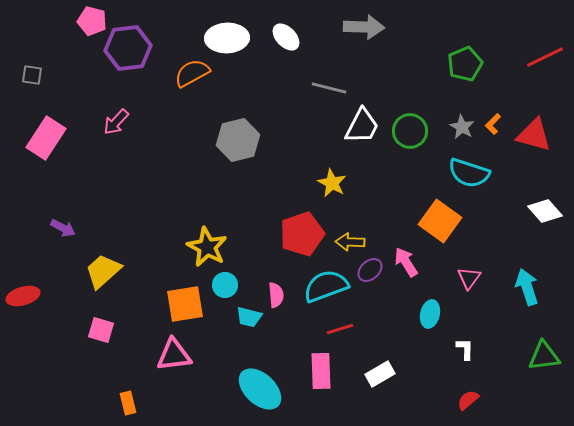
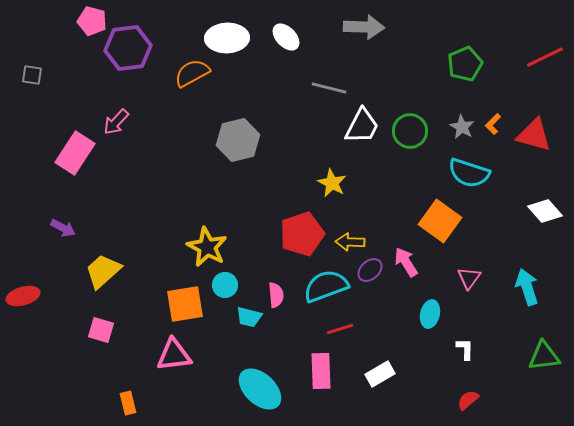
pink rectangle at (46, 138): moved 29 px right, 15 px down
